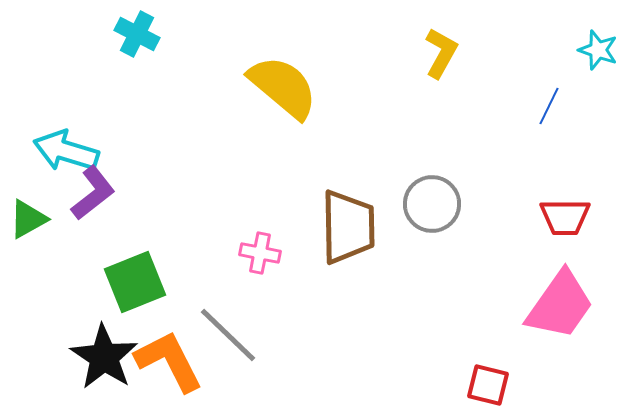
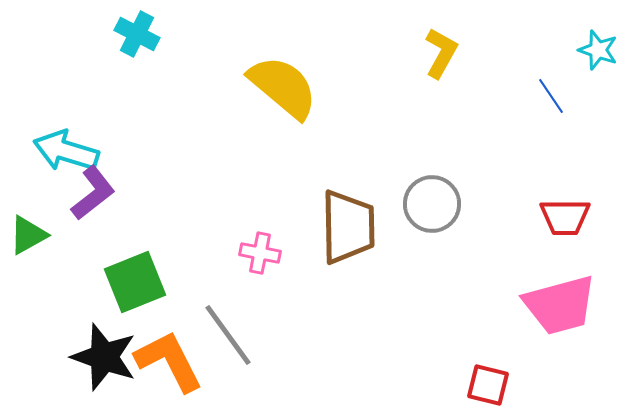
blue line: moved 2 px right, 10 px up; rotated 60 degrees counterclockwise
green triangle: moved 16 px down
pink trapezoid: rotated 40 degrees clockwise
gray line: rotated 10 degrees clockwise
black star: rotated 14 degrees counterclockwise
